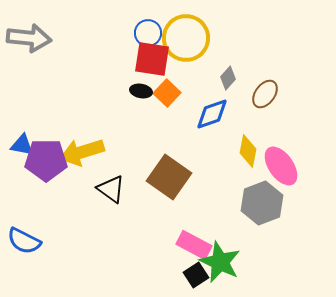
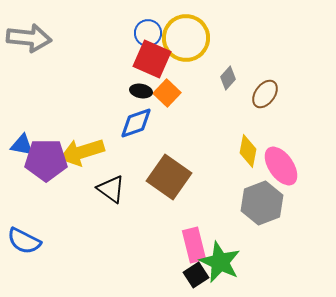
red square: rotated 15 degrees clockwise
blue diamond: moved 76 px left, 9 px down
pink rectangle: rotated 48 degrees clockwise
